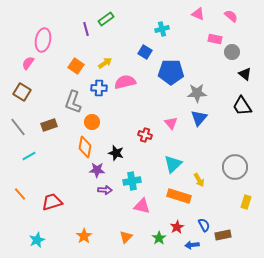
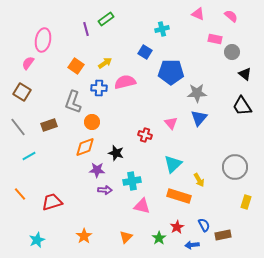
orange diamond at (85, 147): rotated 60 degrees clockwise
